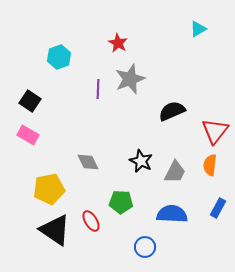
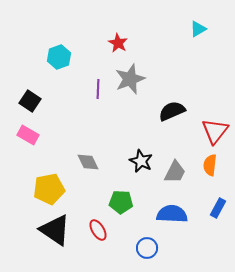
red ellipse: moved 7 px right, 9 px down
blue circle: moved 2 px right, 1 px down
